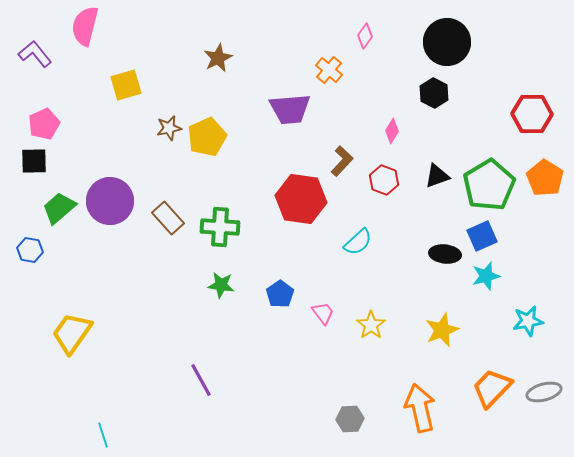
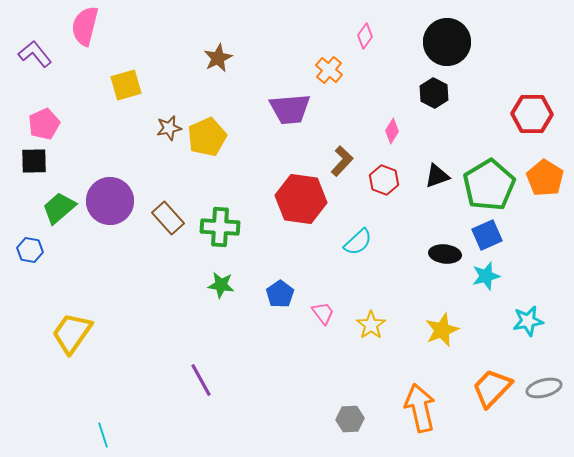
blue square at (482, 236): moved 5 px right, 1 px up
gray ellipse at (544, 392): moved 4 px up
